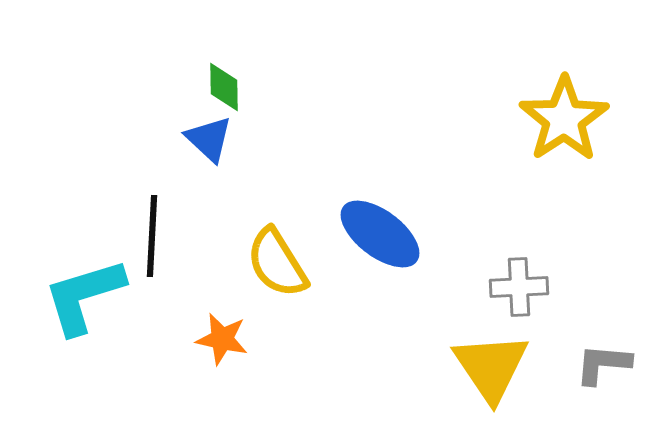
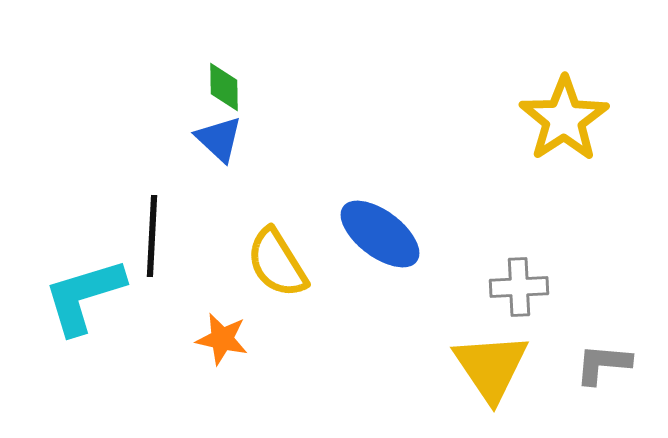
blue triangle: moved 10 px right
